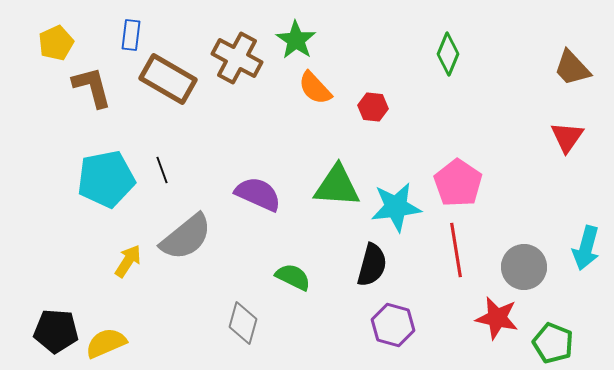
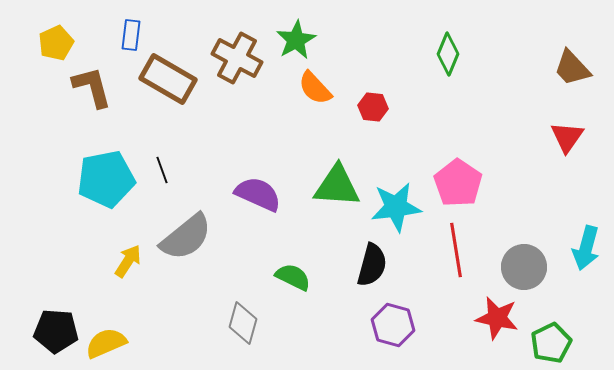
green star: rotated 9 degrees clockwise
green pentagon: moved 2 px left; rotated 24 degrees clockwise
